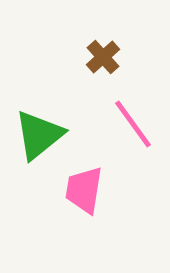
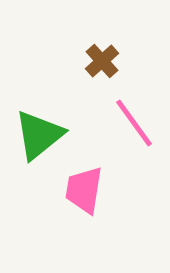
brown cross: moved 1 px left, 4 px down
pink line: moved 1 px right, 1 px up
